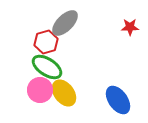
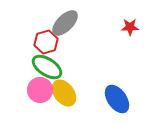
blue ellipse: moved 1 px left, 1 px up
